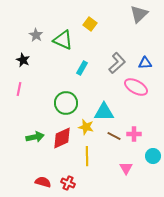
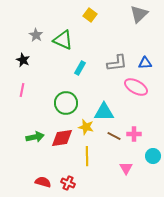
yellow square: moved 9 px up
gray L-shape: rotated 35 degrees clockwise
cyan rectangle: moved 2 px left
pink line: moved 3 px right, 1 px down
red diamond: rotated 15 degrees clockwise
